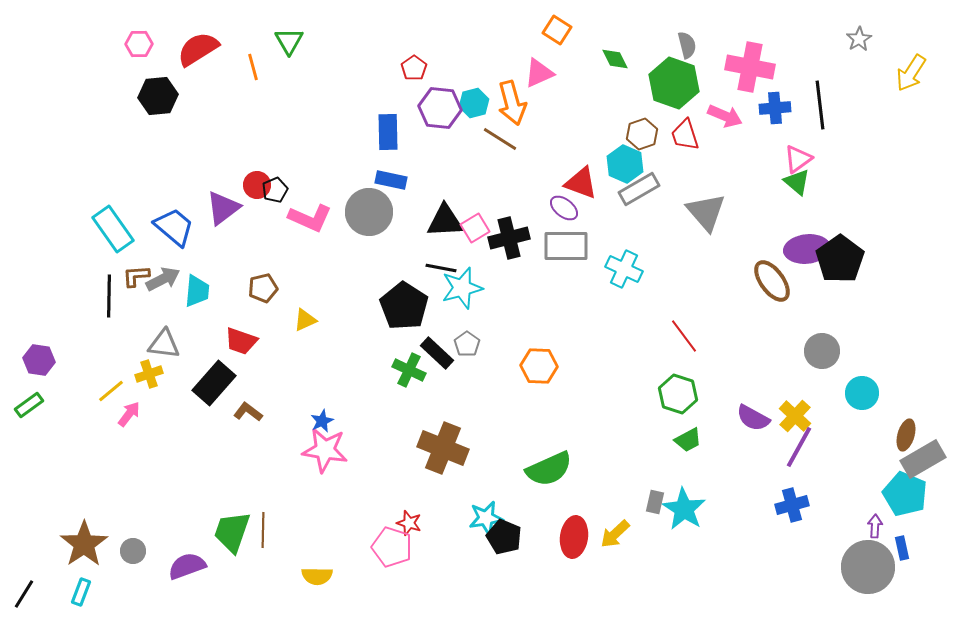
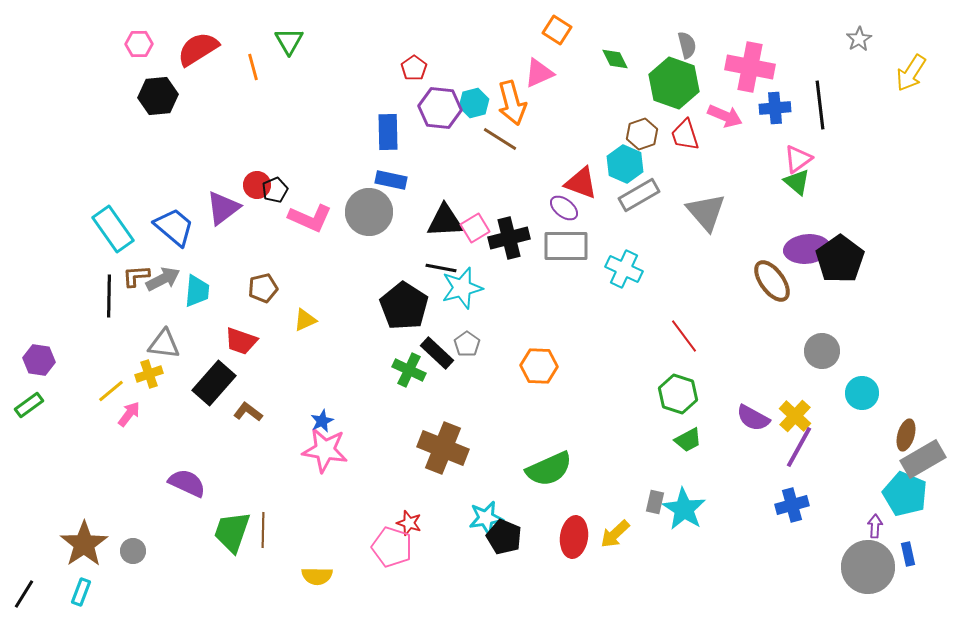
gray rectangle at (639, 189): moved 6 px down
blue rectangle at (902, 548): moved 6 px right, 6 px down
purple semicircle at (187, 566): moved 83 px up; rotated 45 degrees clockwise
